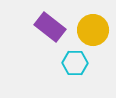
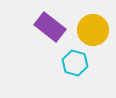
cyan hexagon: rotated 15 degrees clockwise
